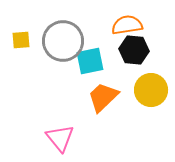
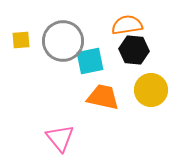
orange trapezoid: rotated 56 degrees clockwise
